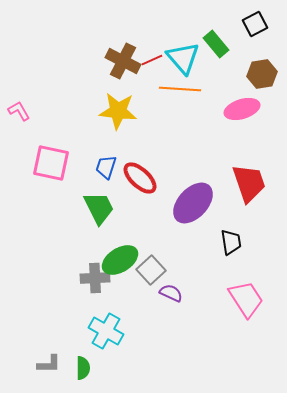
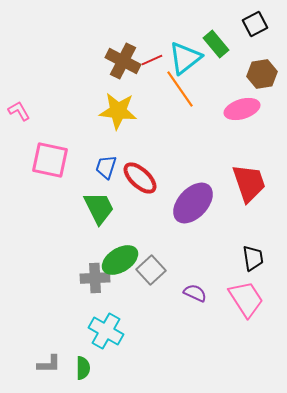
cyan triangle: moved 2 px right; rotated 33 degrees clockwise
orange line: rotated 51 degrees clockwise
pink square: moved 1 px left, 3 px up
black trapezoid: moved 22 px right, 16 px down
purple semicircle: moved 24 px right
